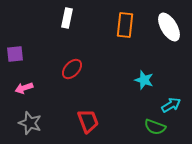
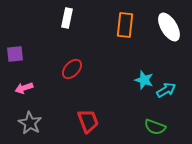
cyan arrow: moved 5 px left, 15 px up
gray star: rotated 10 degrees clockwise
